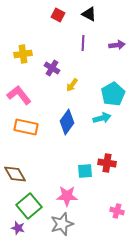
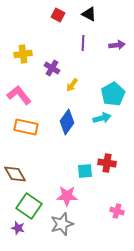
green square: rotated 15 degrees counterclockwise
